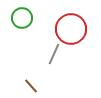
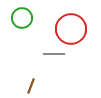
gray line: rotated 65 degrees clockwise
brown line: rotated 63 degrees clockwise
